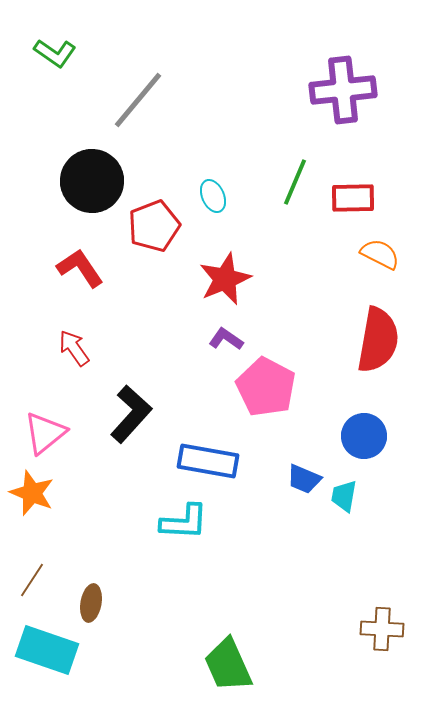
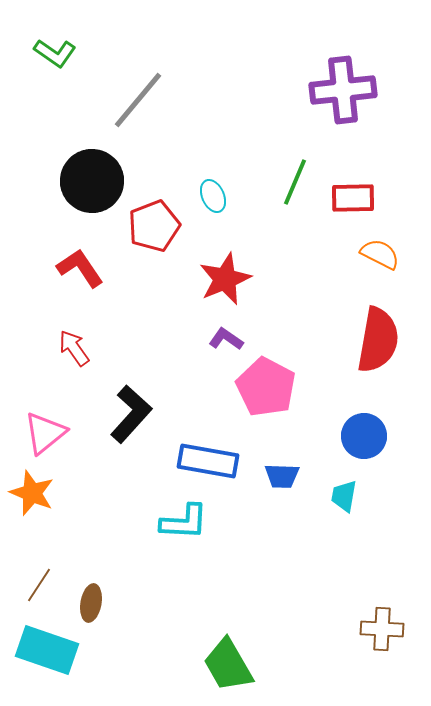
blue trapezoid: moved 22 px left, 3 px up; rotated 21 degrees counterclockwise
brown line: moved 7 px right, 5 px down
green trapezoid: rotated 6 degrees counterclockwise
